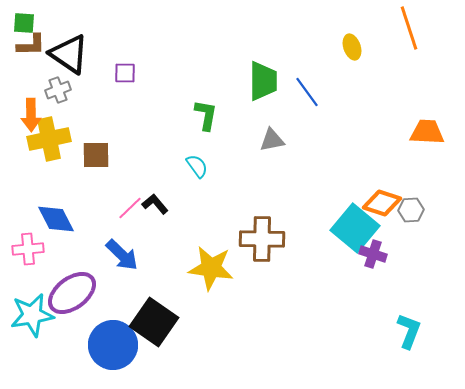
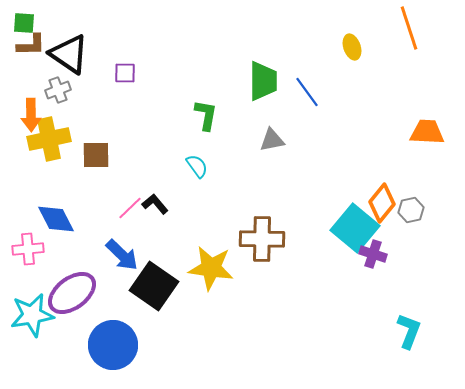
orange diamond: rotated 69 degrees counterclockwise
gray hexagon: rotated 10 degrees counterclockwise
black square: moved 36 px up
